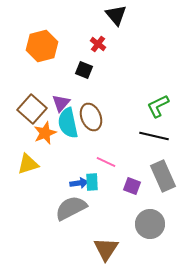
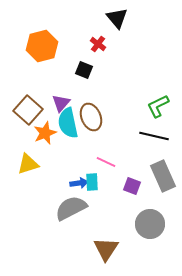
black triangle: moved 1 px right, 3 px down
brown square: moved 4 px left, 1 px down
